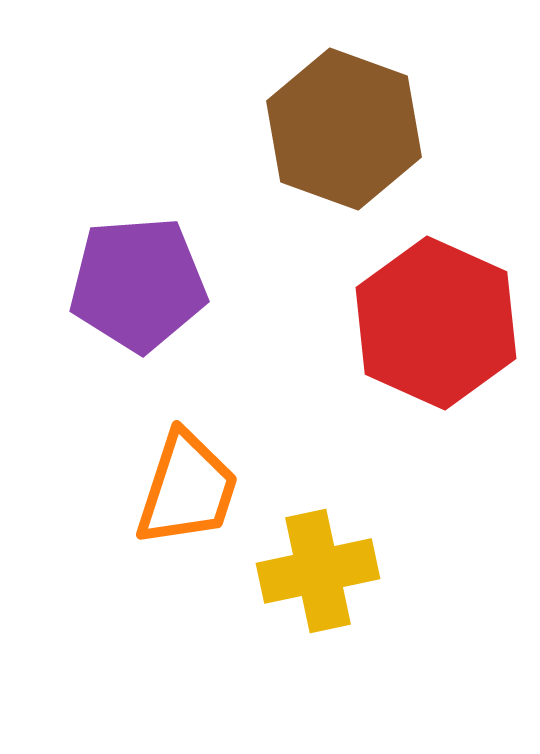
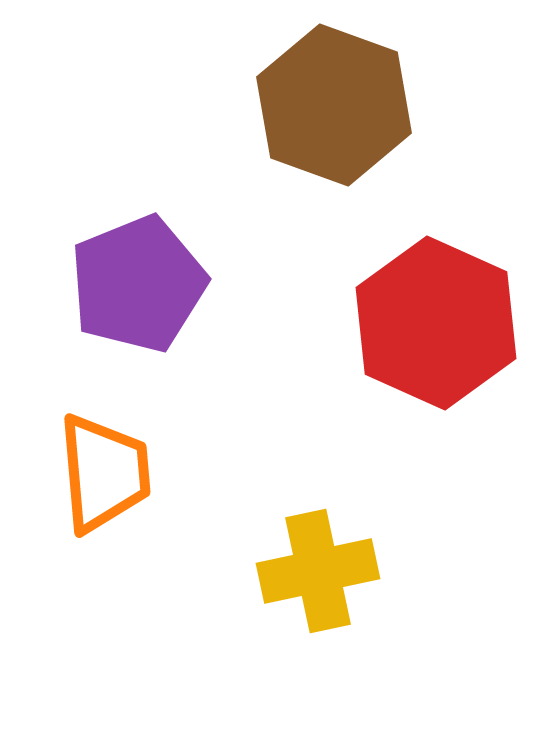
brown hexagon: moved 10 px left, 24 px up
purple pentagon: rotated 18 degrees counterclockwise
orange trapezoid: moved 83 px left, 16 px up; rotated 23 degrees counterclockwise
